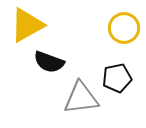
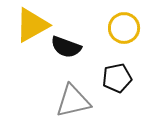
yellow triangle: moved 5 px right
black semicircle: moved 17 px right, 15 px up
gray triangle: moved 8 px left, 3 px down; rotated 6 degrees counterclockwise
